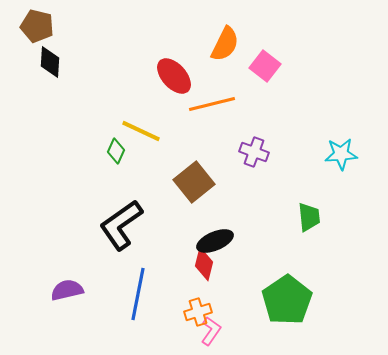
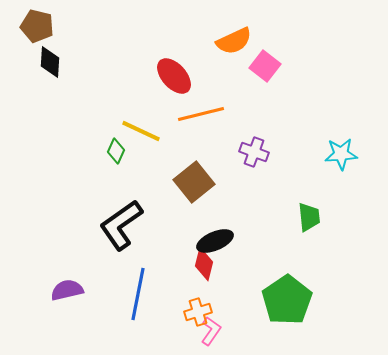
orange semicircle: moved 9 px right, 3 px up; rotated 39 degrees clockwise
orange line: moved 11 px left, 10 px down
